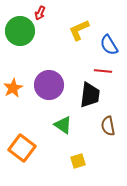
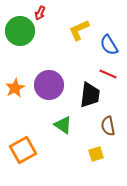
red line: moved 5 px right, 3 px down; rotated 18 degrees clockwise
orange star: moved 2 px right
orange square: moved 1 px right, 2 px down; rotated 24 degrees clockwise
yellow square: moved 18 px right, 7 px up
